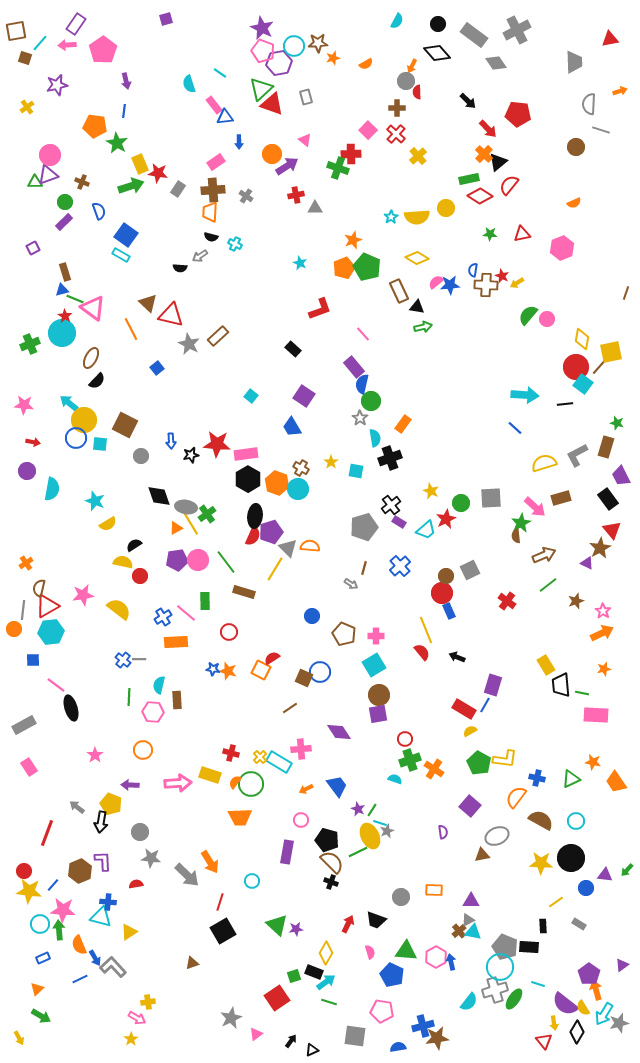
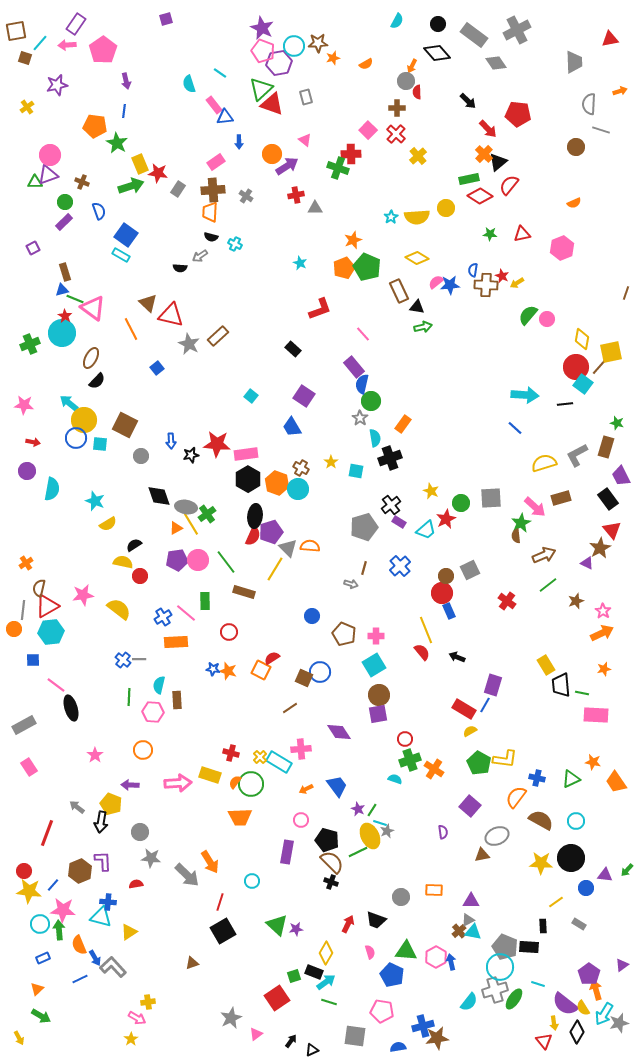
gray arrow at (351, 584): rotated 16 degrees counterclockwise
